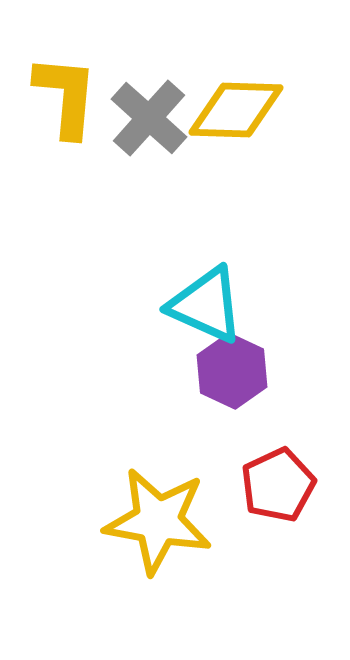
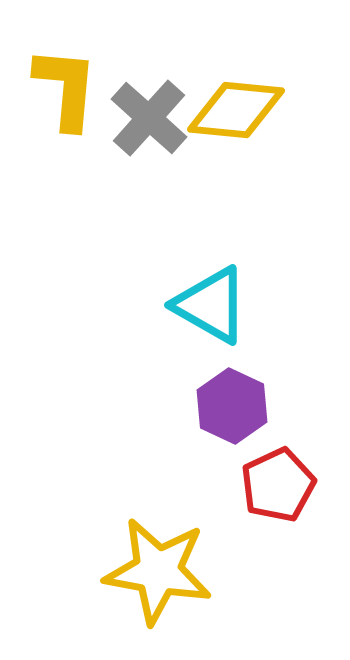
yellow L-shape: moved 8 px up
yellow diamond: rotated 4 degrees clockwise
cyan triangle: moved 5 px right; rotated 6 degrees clockwise
purple hexagon: moved 35 px down
yellow star: moved 50 px down
